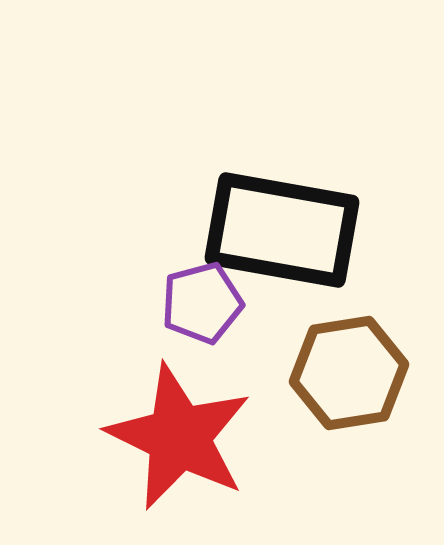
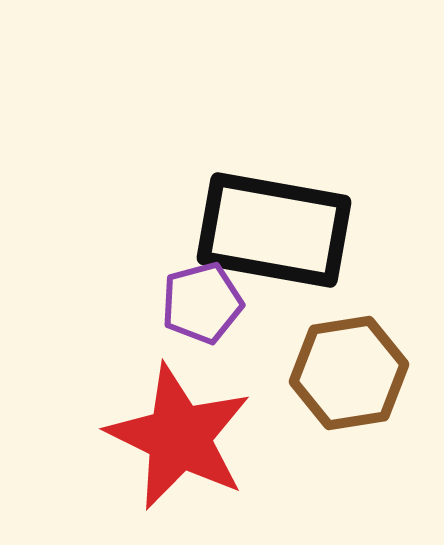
black rectangle: moved 8 px left
